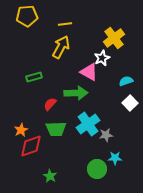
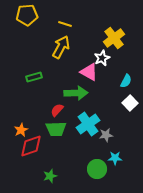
yellow pentagon: moved 1 px up
yellow line: rotated 24 degrees clockwise
cyan semicircle: rotated 136 degrees clockwise
red semicircle: moved 7 px right, 6 px down
green star: rotated 24 degrees clockwise
